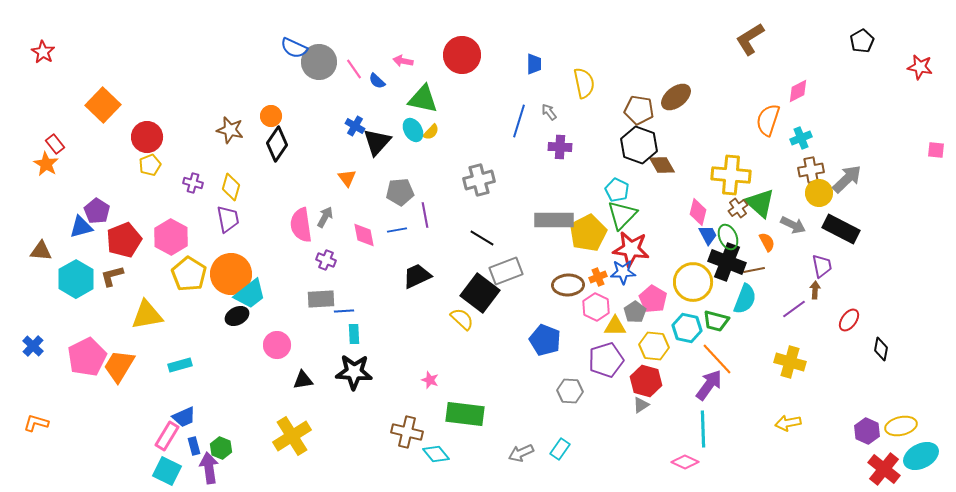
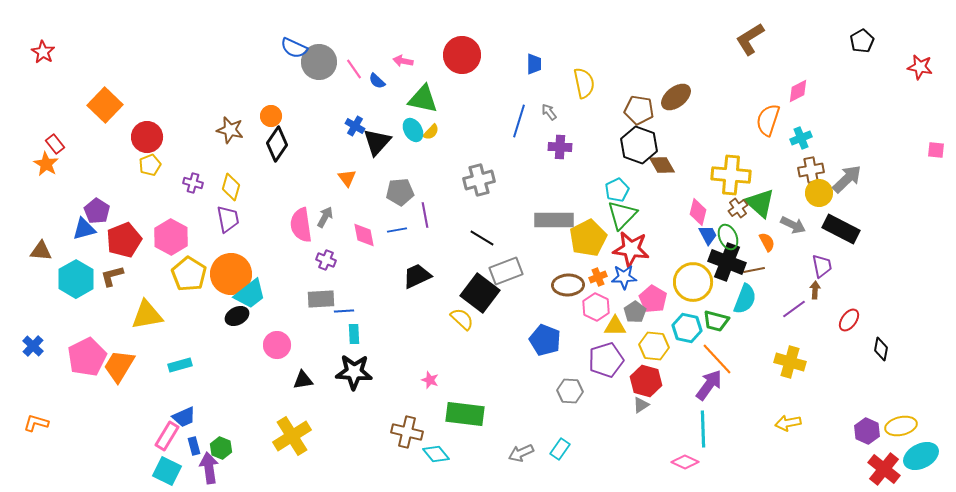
orange square at (103, 105): moved 2 px right
cyan pentagon at (617, 190): rotated 20 degrees clockwise
blue triangle at (81, 227): moved 3 px right, 2 px down
yellow pentagon at (588, 233): moved 5 px down
blue star at (623, 272): moved 1 px right, 5 px down
